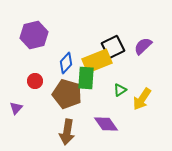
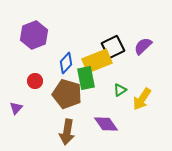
purple hexagon: rotated 8 degrees counterclockwise
green rectangle: rotated 15 degrees counterclockwise
